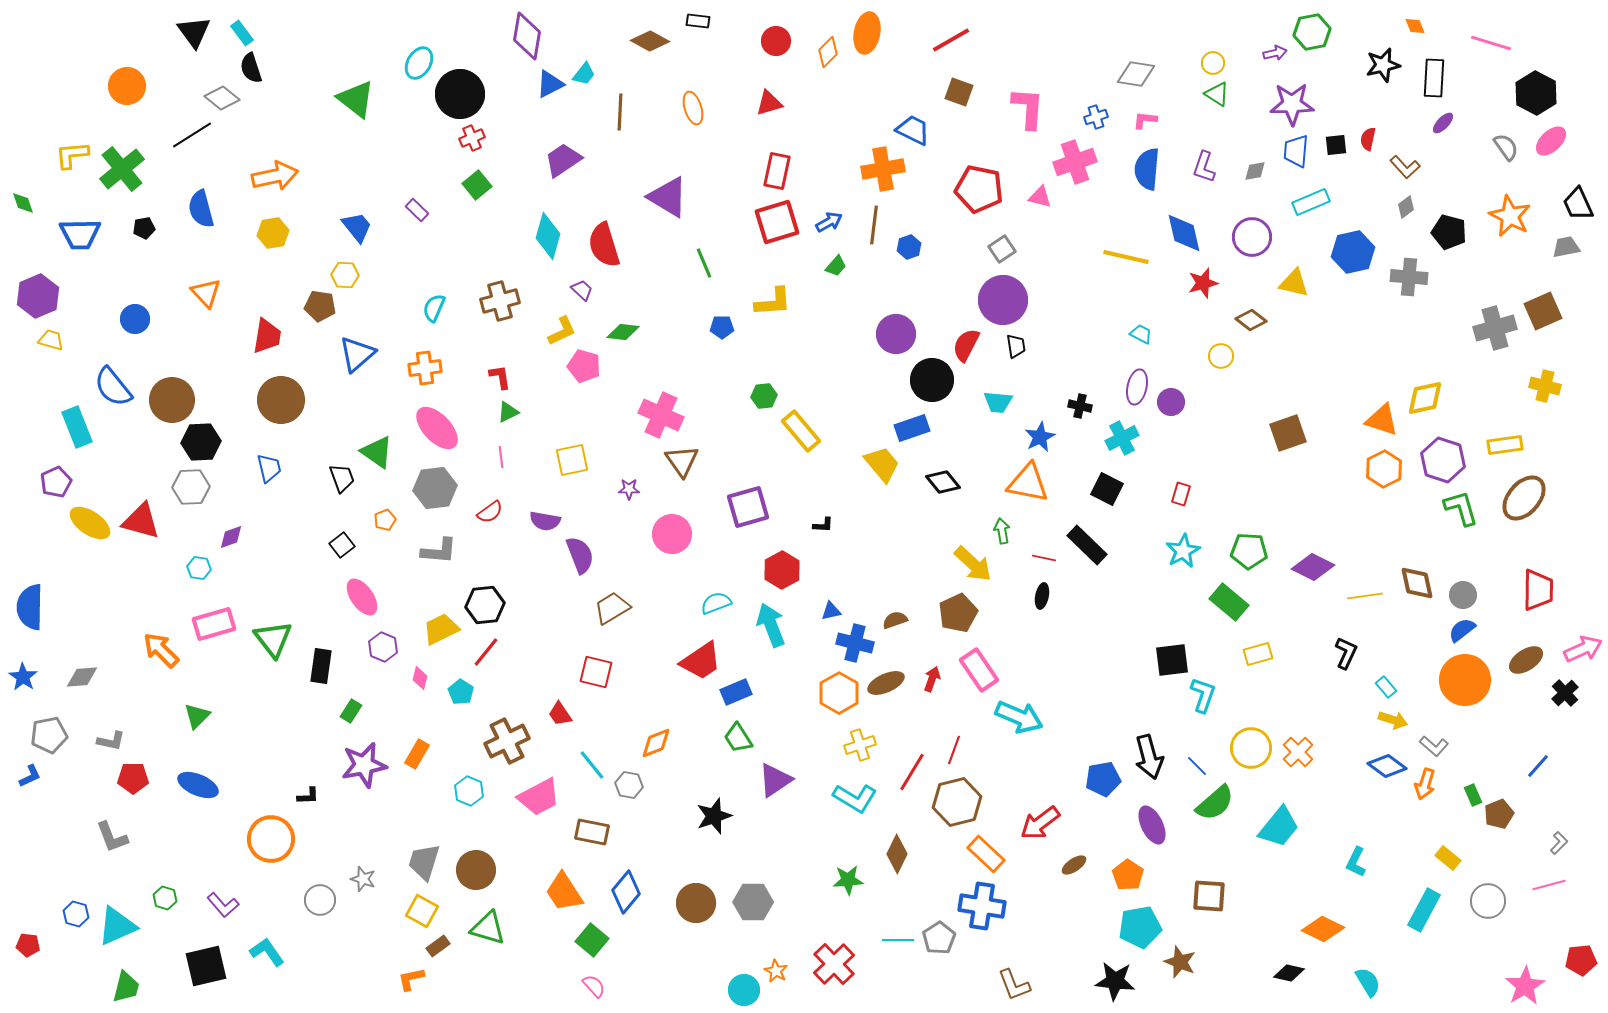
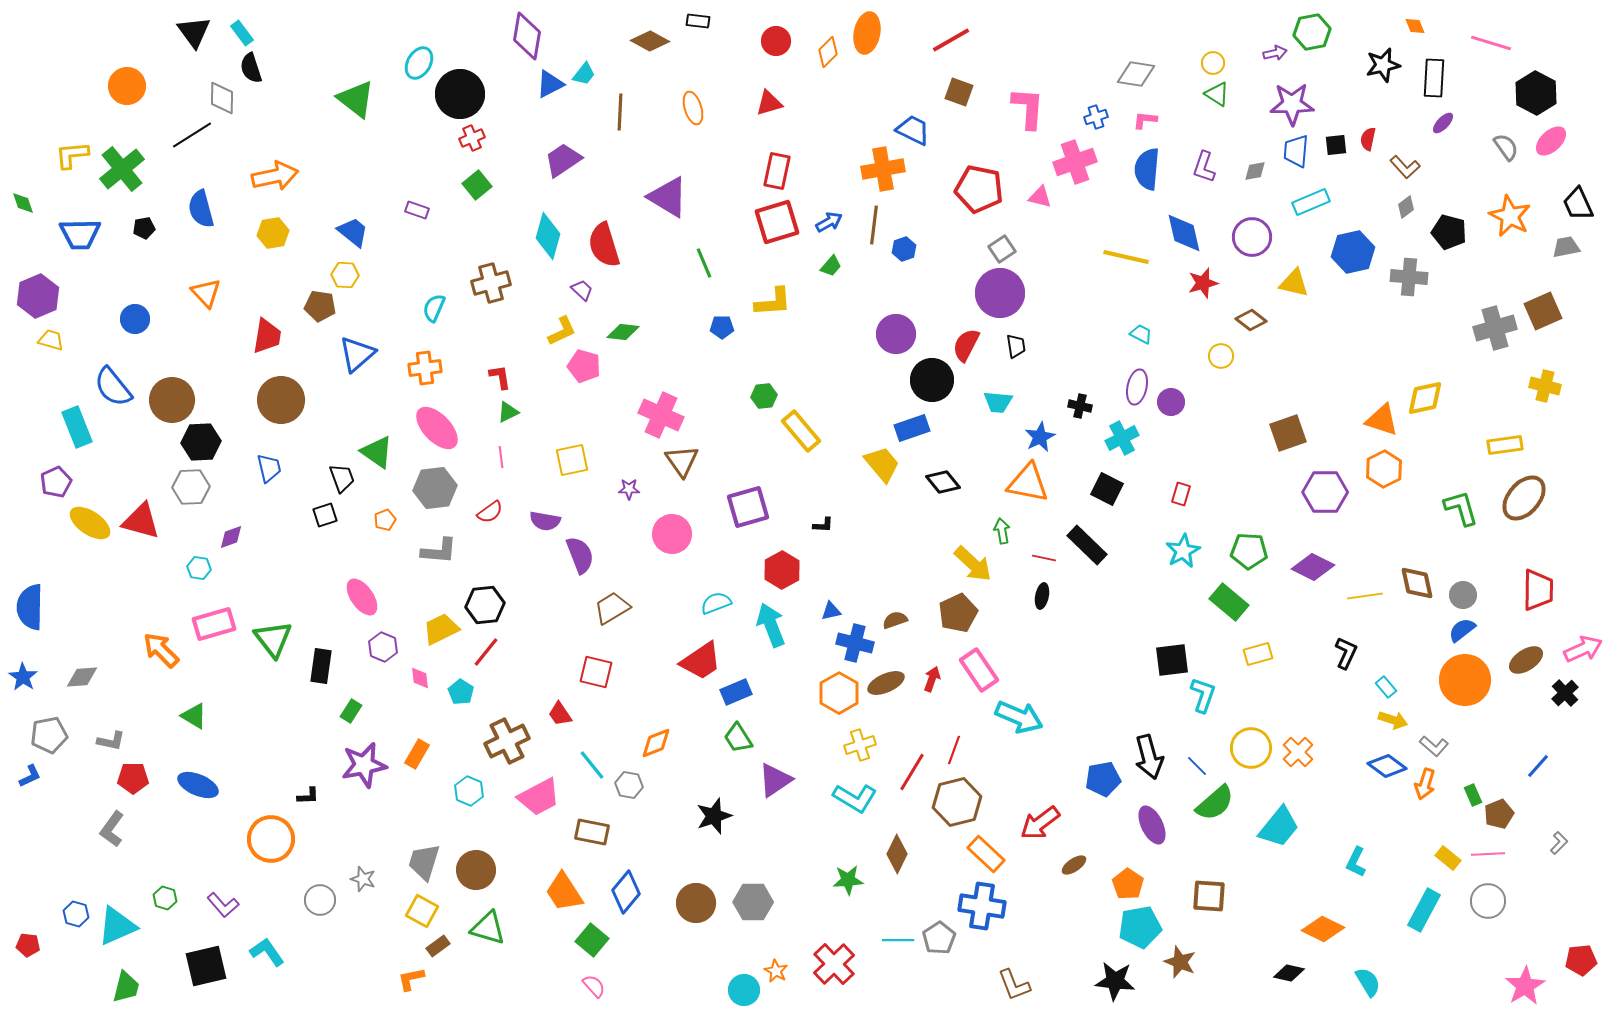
gray diamond at (222, 98): rotated 52 degrees clockwise
purple rectangle at (417, 210): rotated 25 degrees counterclockwise
blue trapezoid at (357, 227): moved 4 px left, 5 px down; rotated 12 degrees counterclockwise
blue hexagon at (909, 247): moved 5 px left, 2 px down
green trapezoid at (836, 266): moved 5 px left
purple circle at (1003, 300): moved 3 px left, 7 px up
brown cross at (500, 301): moved 9 px left, 18 px up
purple hexagon at (1443, 460): moved 118 px left, 32 px down; rotated 18 degrees counterclockwise
black square at (342, 545): moved 17 px left, 30 px up; rotated 20 degrees clockwise
pink diamond at (420, 678): rotated 20 degrees counterclockwise
green triangle at (197, 716): moved 3 px left; rotated 44 degrees counterclockwise
gray L-shape at (112, 837): moved 8 px up; rotated 57 degrees clockwise
orange pentagon at (1128, 875): moved 9 px down
pink line at (1549, 885): moved 61 px left, 31 px up; rotated 12 degrees clockwise
